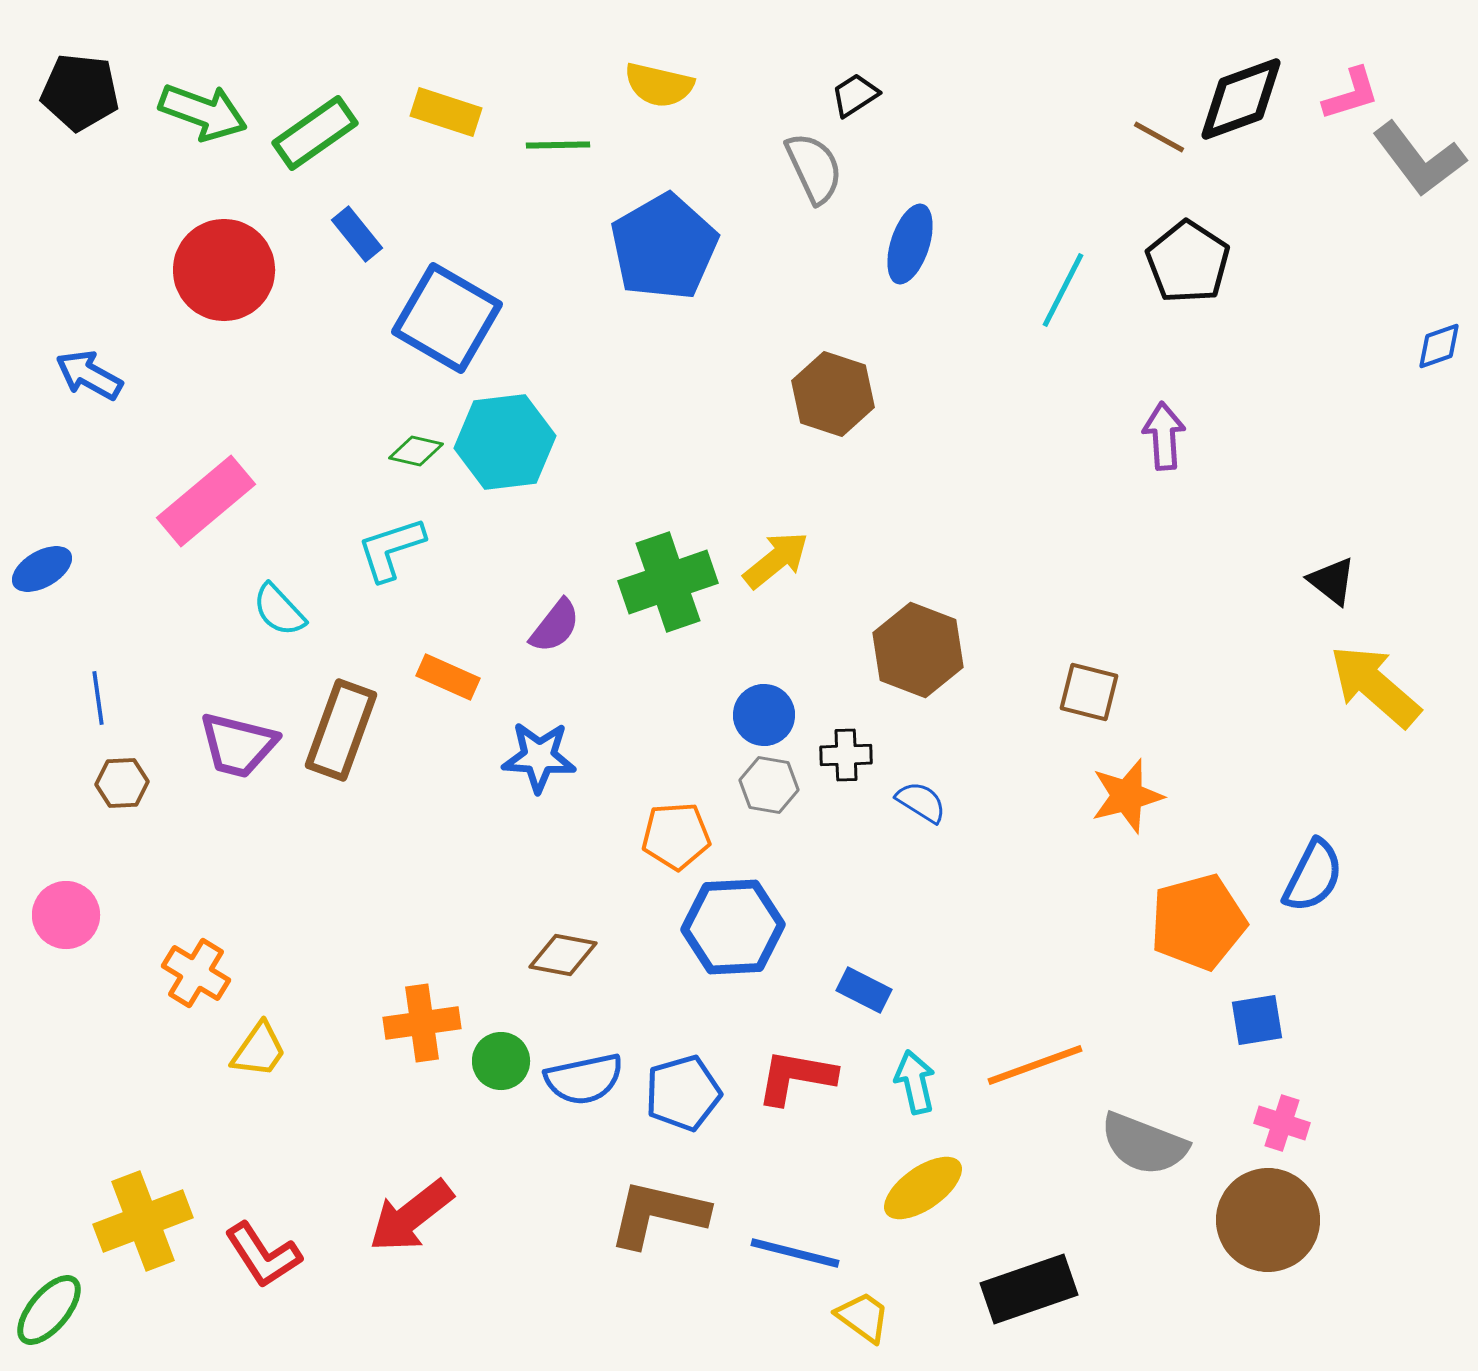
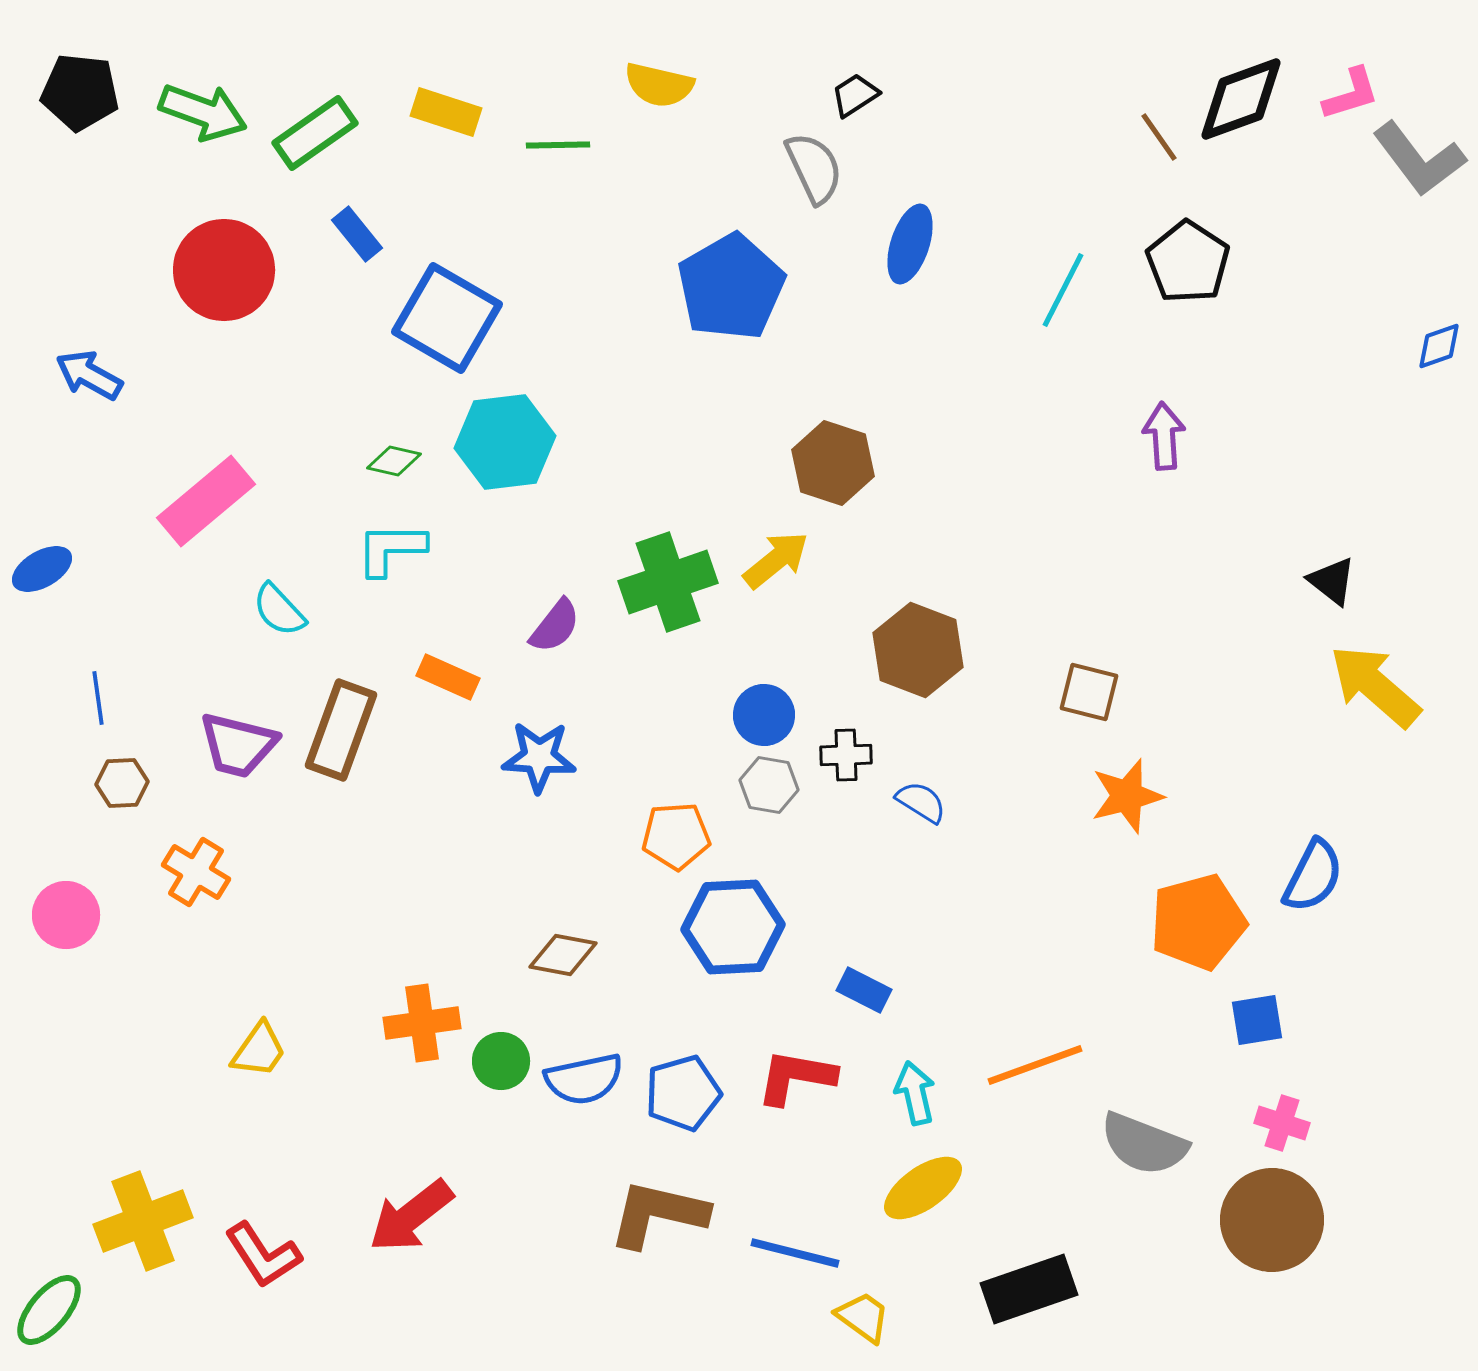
brown line at (1159, 137): rotated 26 degrees clockwise
blue pentagon at (664, 247): moved 67 px right, 40 px down
brown hexagon at (833, 394): moved 69 px down
green diamond at (416, 451): moved 22 px left, 10 px down
cyan L-shape at (391, 549): rotated 18 degrees clockwise
orange cross at (196, 973): moved 101 px up
cyan arrow at (915, 1082): moved 11 px down
brown circle at (1268, 1220): moved 4 px right
